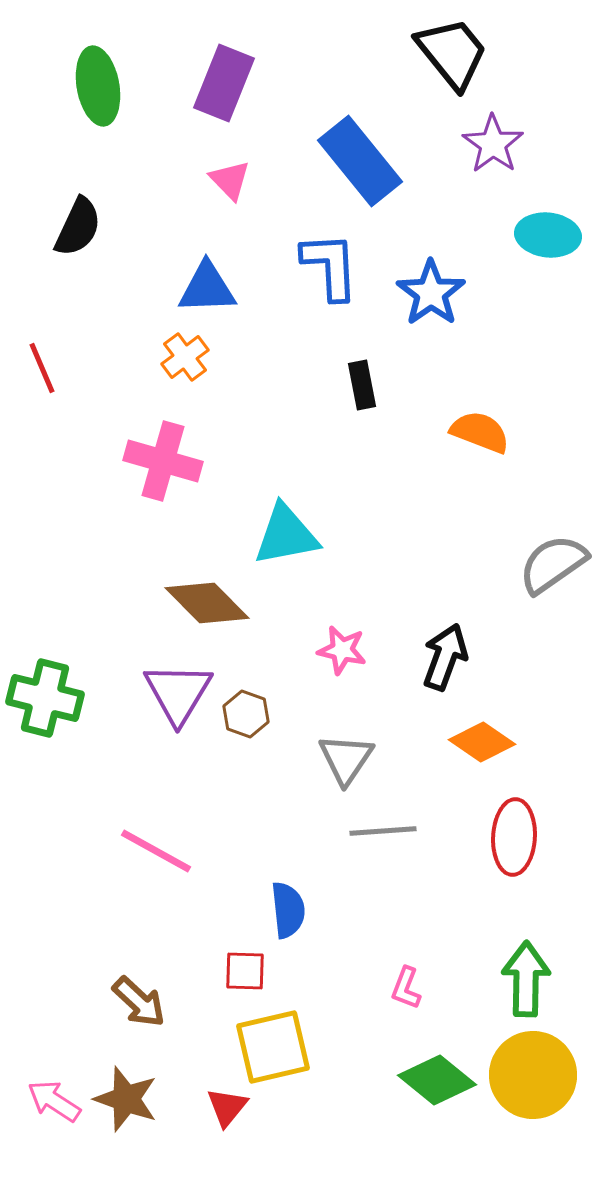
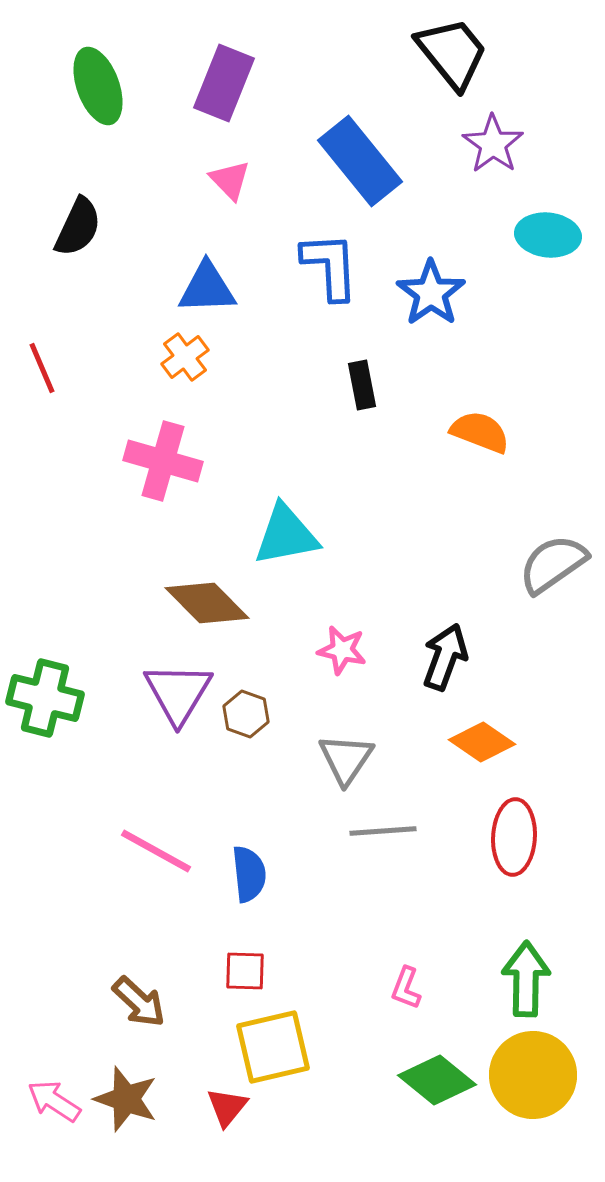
green ellipse: rotated 10 degrees counterclockwise
blue semicircle: moved 39 px left, 36 px up
